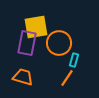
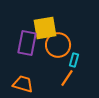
yellow square: moved 9 px right, 1 px down
orange circle: moved 1 px left, 2 px down
orange trapezoid: moved 7 px down
